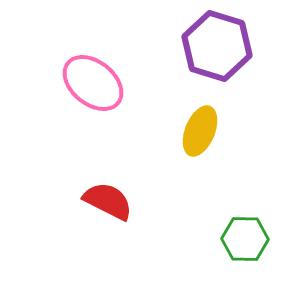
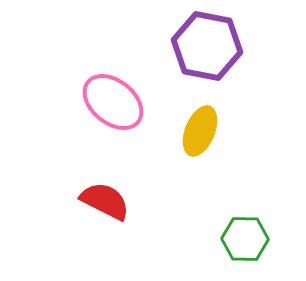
purple hexagon: moved 10 px left; rotated 6 degrees counterclockwise
pink ellipse: moved 20 px right, 19 px down
red semicircle: moved 3 px left
